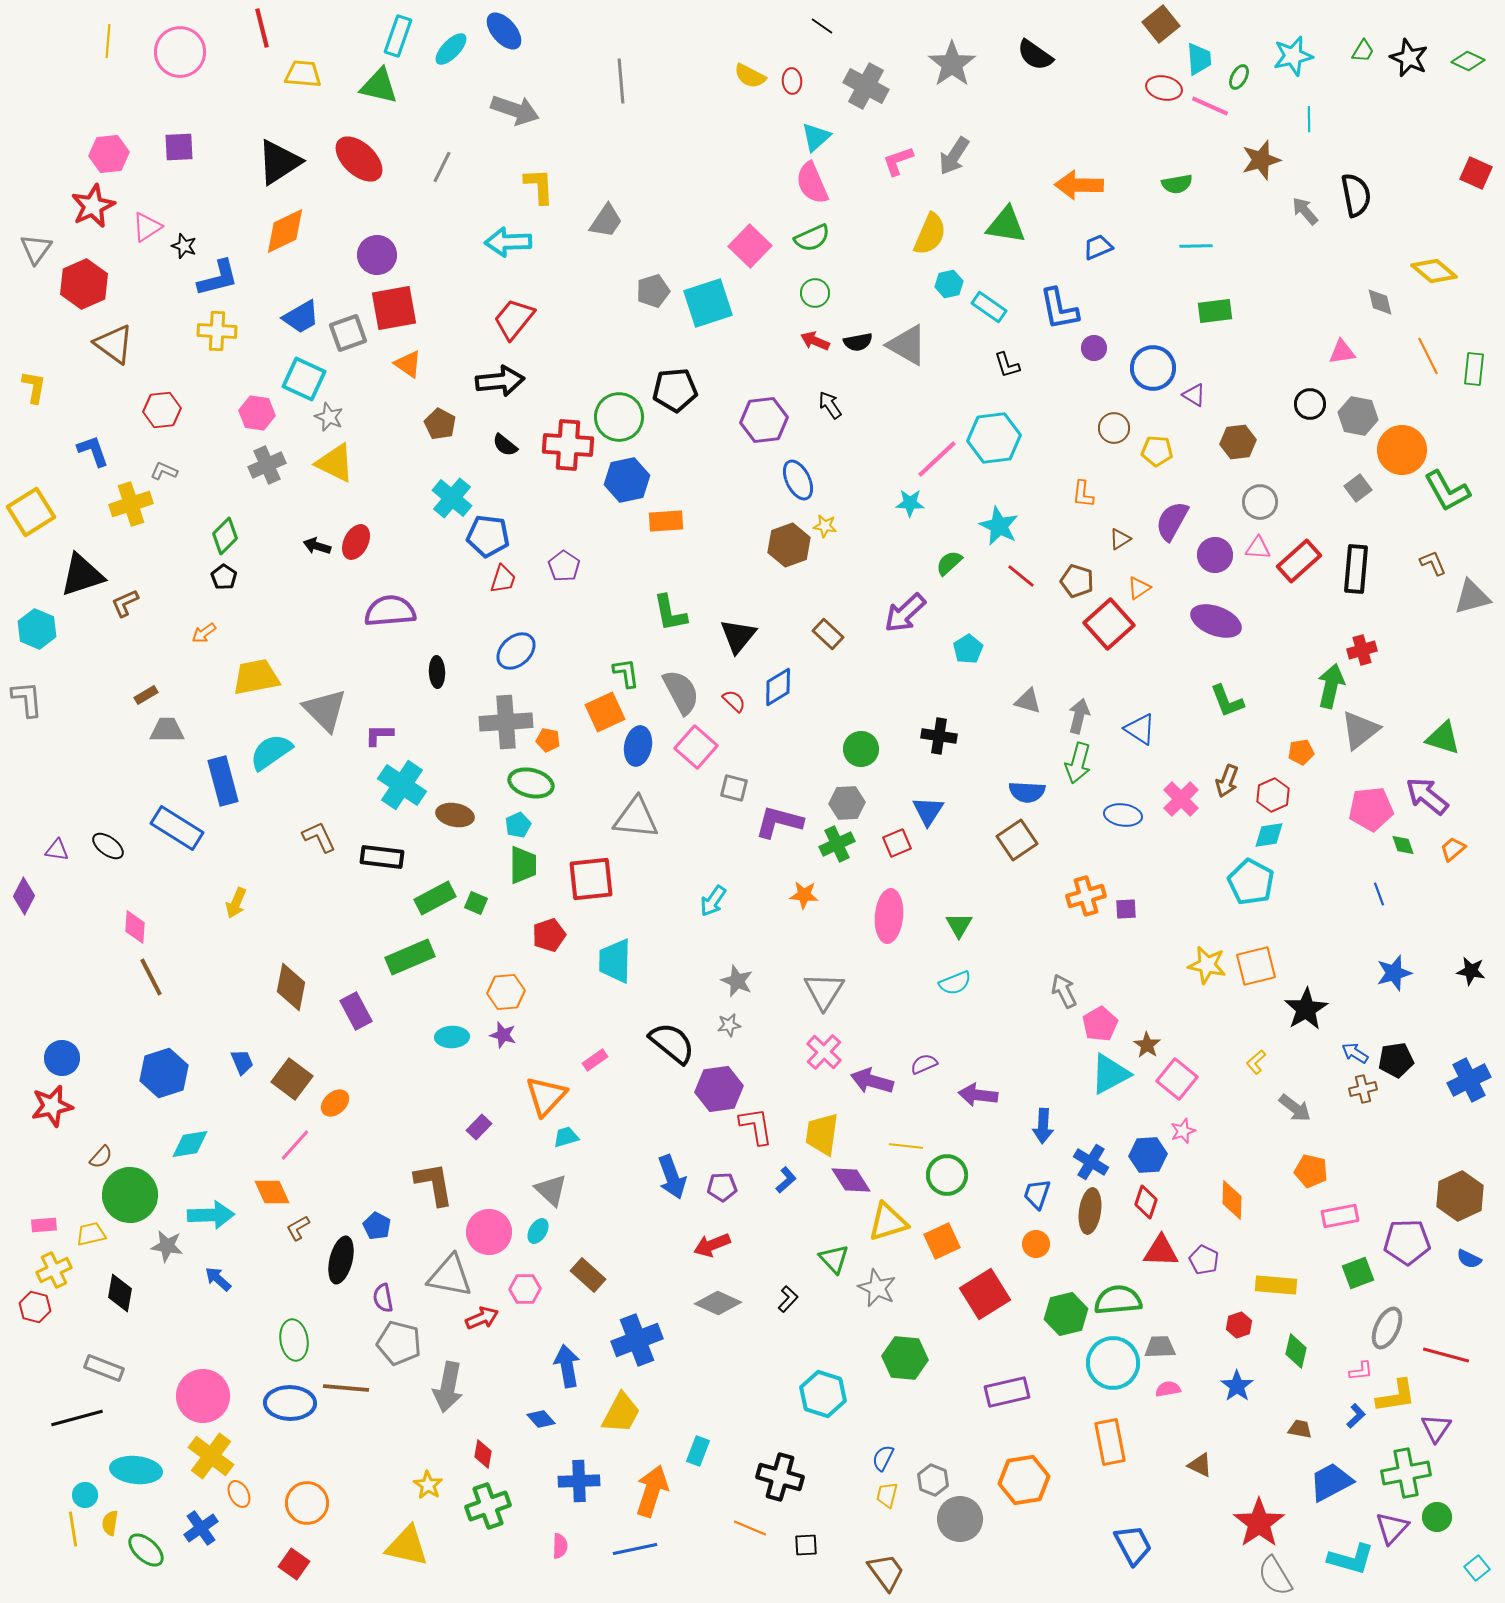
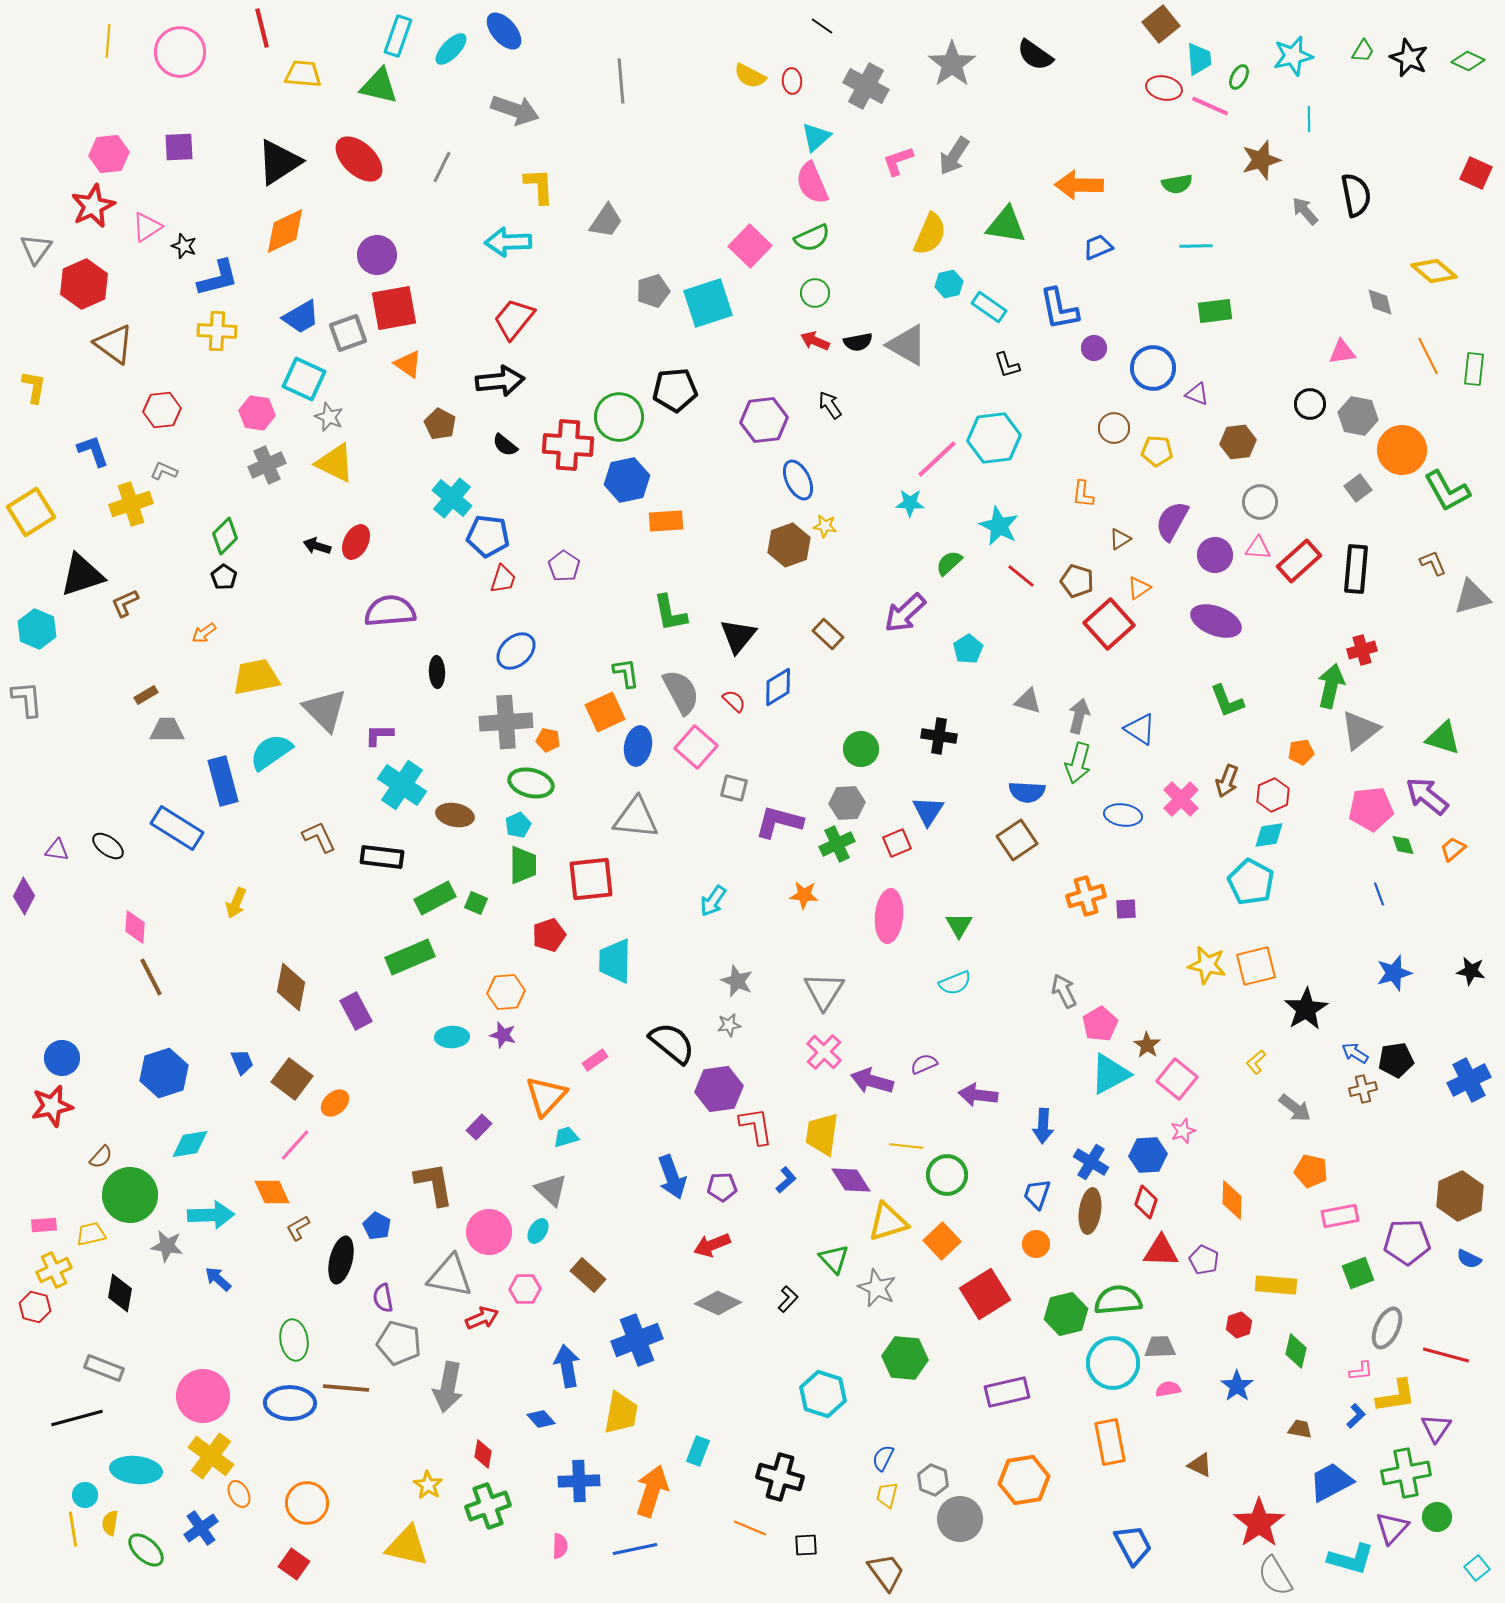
purple triangle at (1194, 395): moved 3 px right, 1 px up; rotated 10 degrees counterclockwise
orange square at (942, 1241): rotated 18 degrees counterclockwise
yellow trapezoid at (621, 1413): rotated 18 degrees counterclockwise
